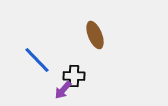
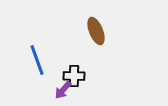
brown ellipse: moved 1 px right, 4 px up
blue line: rotated 24 degrees clockwise
